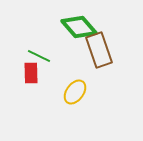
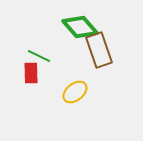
green diamond: moved 1 px right
yellow ellipse: rotated 15 degrees clockwise
